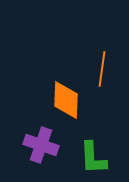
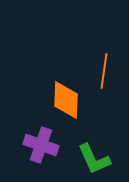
orange line: moved 2 px right, 2 px down
green L-shape: moved 1 px right, 1 px down; rotated 21 degrees counterclockwise
